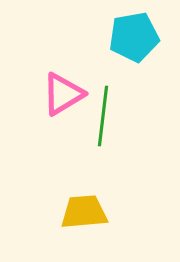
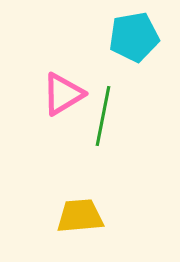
green line: rotated 4 degrees clockwise
yellow trapezoid: moved 4 px left, 4 px down
